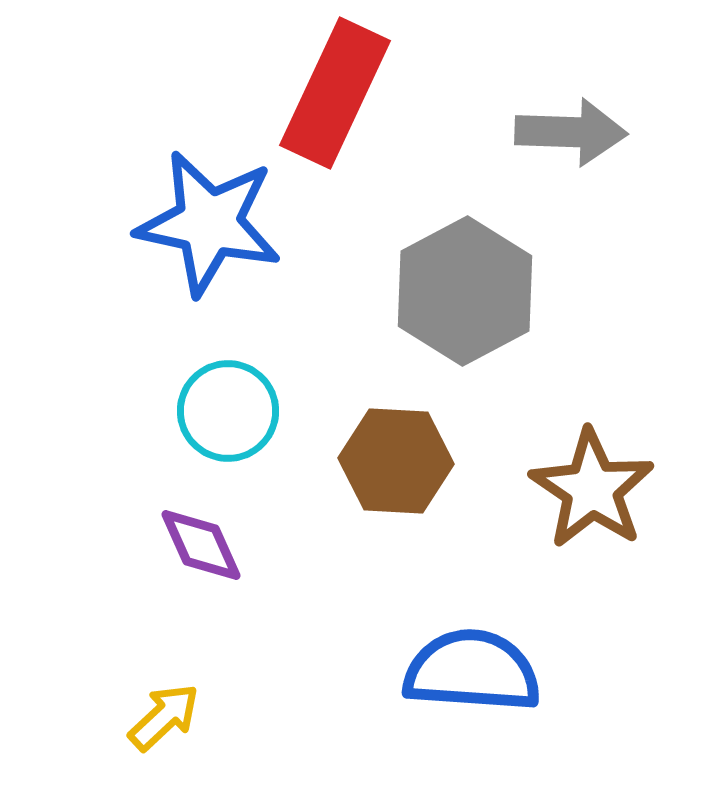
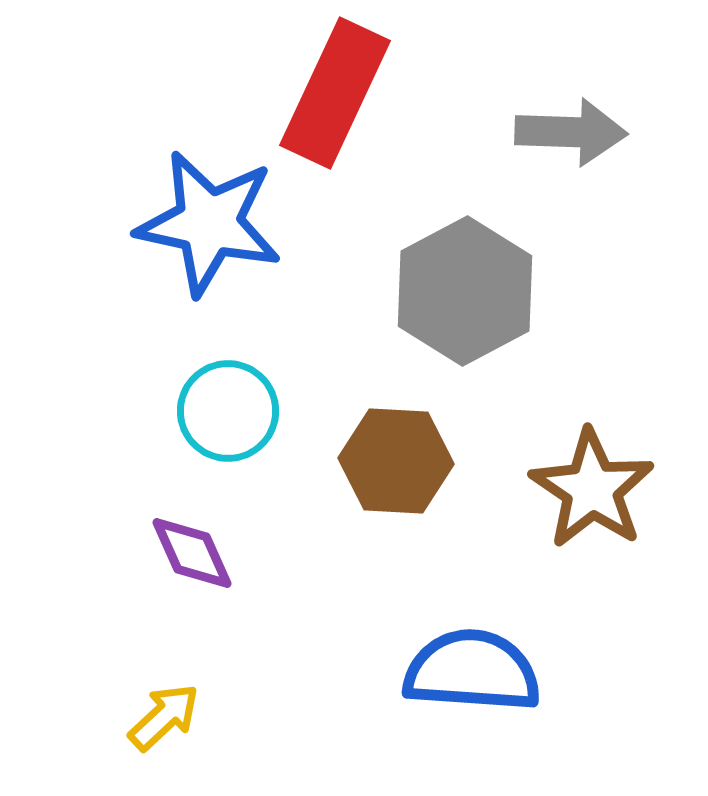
purple diamond: moved 9 px left, 8 px down
